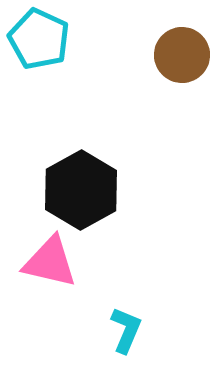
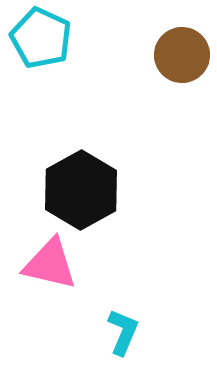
cyan pentagon: moved 2 px right, 1 px up
pink triangle: moved 2 px down
cyan L-shape: moved 3 px left, 2 px down
